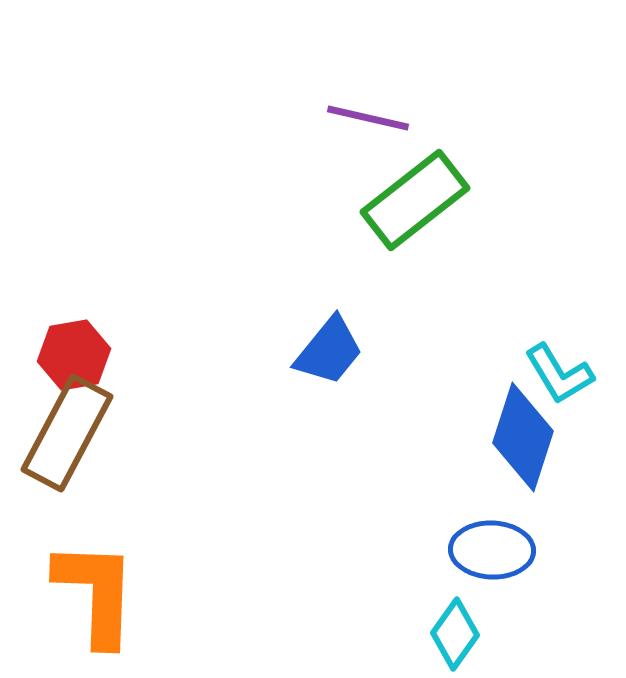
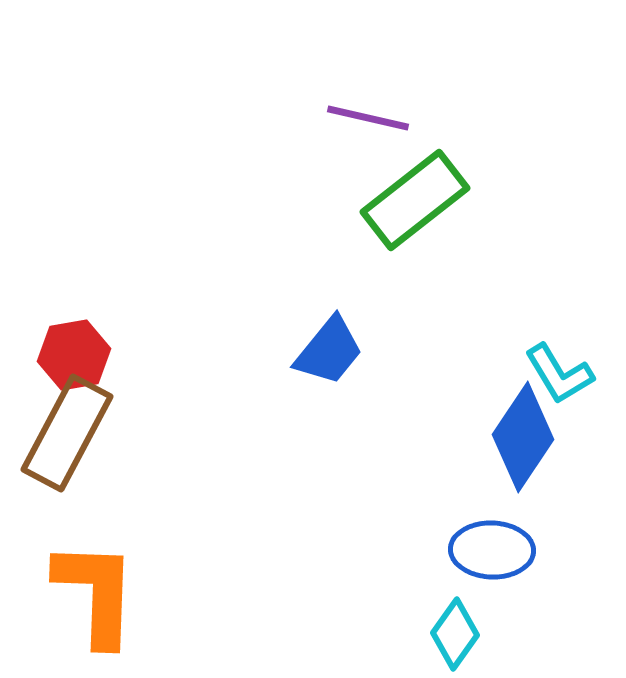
blue diamond: rotated 16 degrees clockwise
